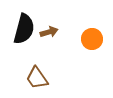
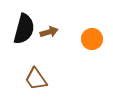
brown trapezoid: moved 1 px left, 1 px down
